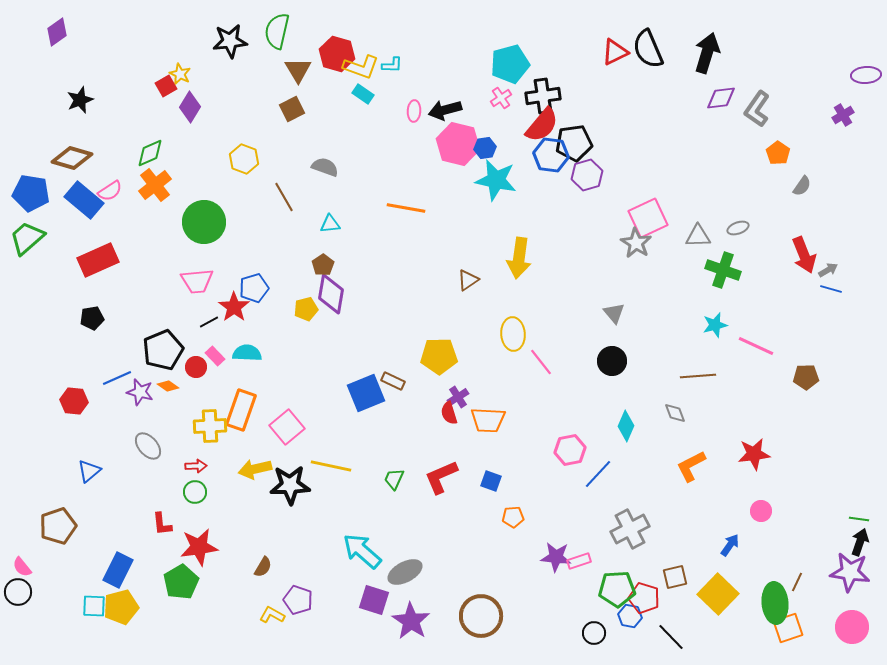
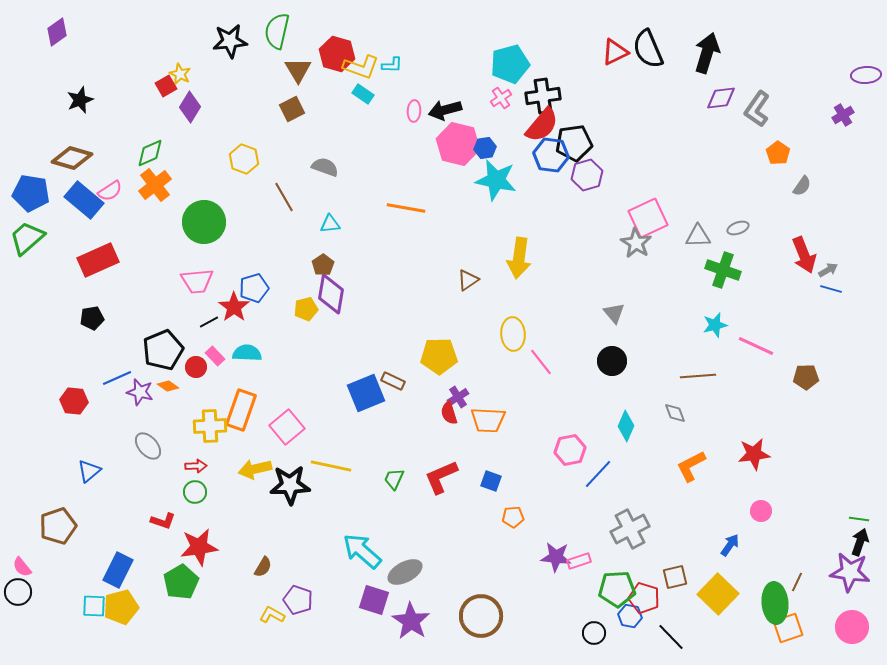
red L-shape at (162, 524): moved 1 px right, 3 px up; rotated 65 degrees counterclockwise
